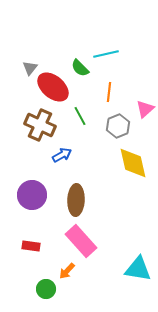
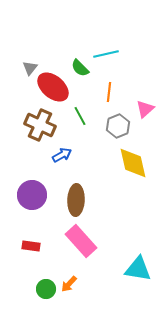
orange arrow: moved 2 px right, 13 px down
